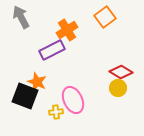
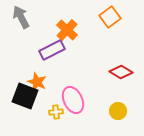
orange square: moved 5 px right
orange cross: rotated 15 degrees counterclockwise
yellow circle: moved 23 px down
